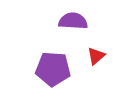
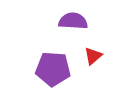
red triangle: moved 3 px left
